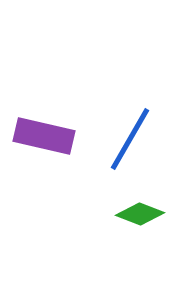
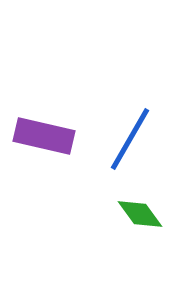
green diamond: rotated 33 degrees clockwise
